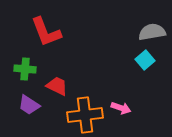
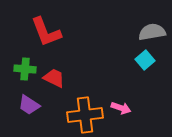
red trapezoid: moved 3 px left, 8 px up
